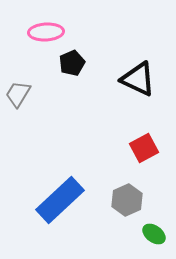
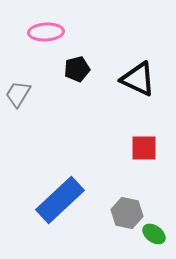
black pentagon: moved 5 px right, 6 px down; rotated 10 degrees clockwise
red square: rotated 28 degrees clockwise
gray hexagon: moved 13 px down; rotated 24 degrees counterclockwise
